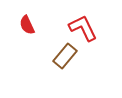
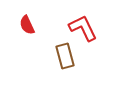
brown rectangle: rotated 55 degrees counterclockwise
